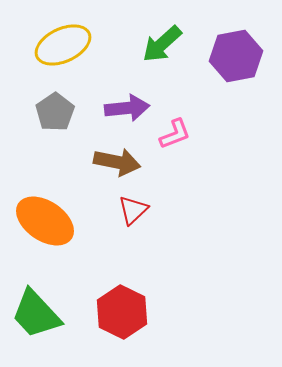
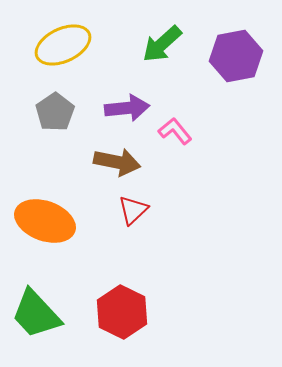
pink L-shape: moved 3 px up; rotated 108 degrees counterclockwise
orange ellipse: rotated 14 degrees counterclockwise
